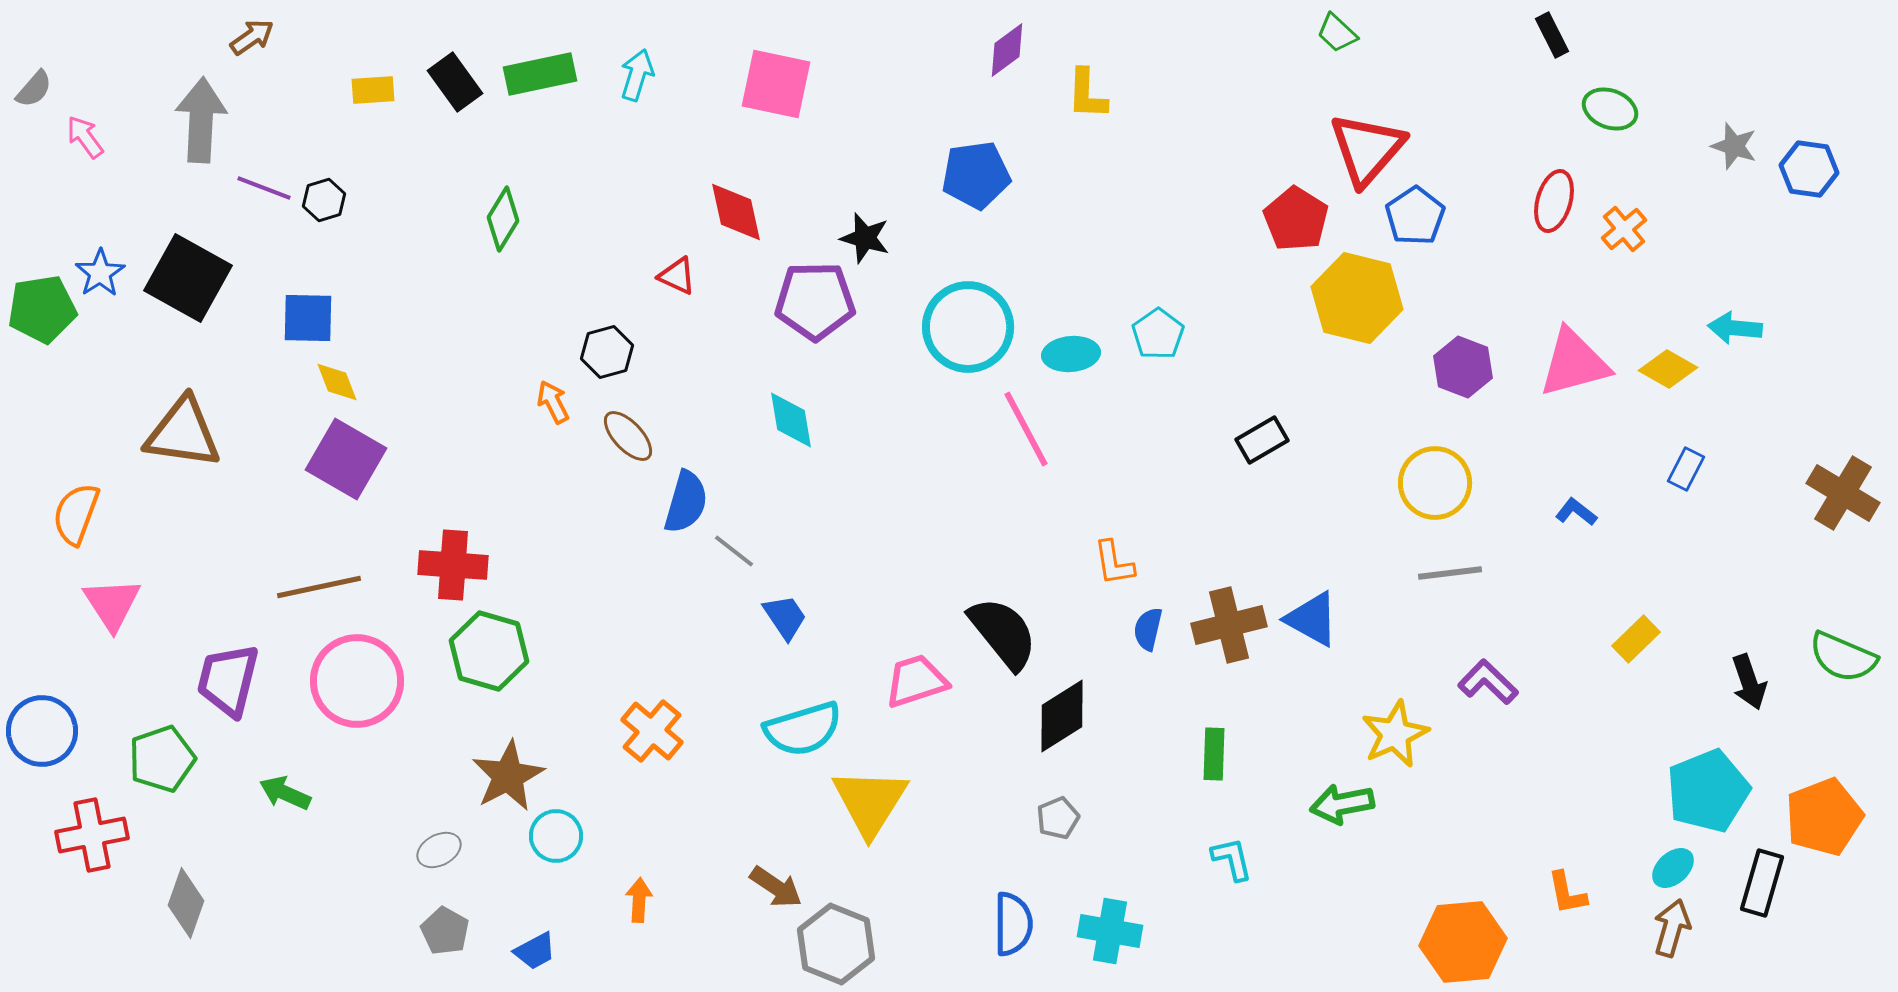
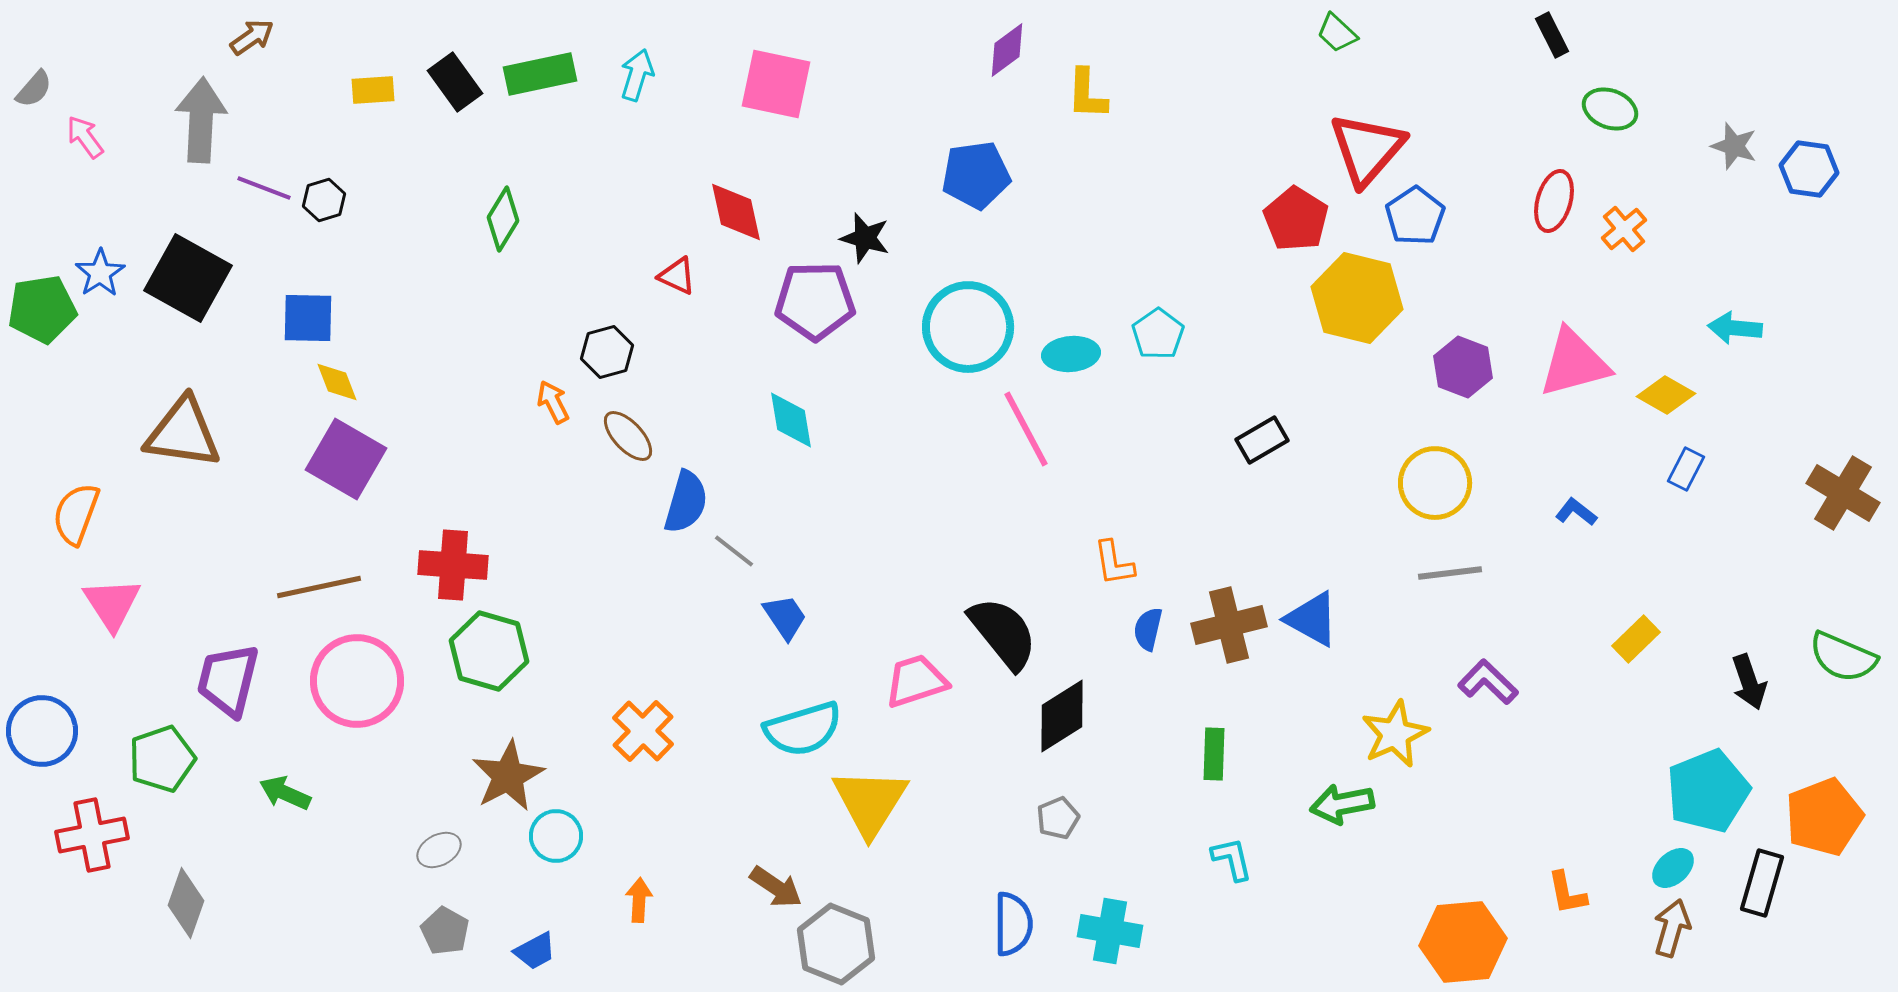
yellow diamond at (1668, 369): moved 2 px left, 26 px down
orange cross at (652, 731): moved 9 px left; rotated 4 degrees clockwise
